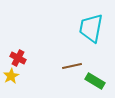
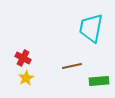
red cross: moved 5 px right
yellow star: moved 15 px right, 2 px down
green rectangle: moved 4 px right; rotated 36 degrees counterclockwise
